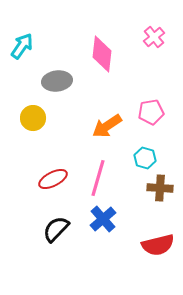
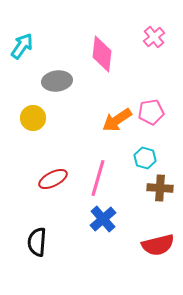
orange arrow: moved 10 px right, 6 px up
black semicircle: moved 19 px left, 13 px down; rotated 40 degrees counterclockwise
